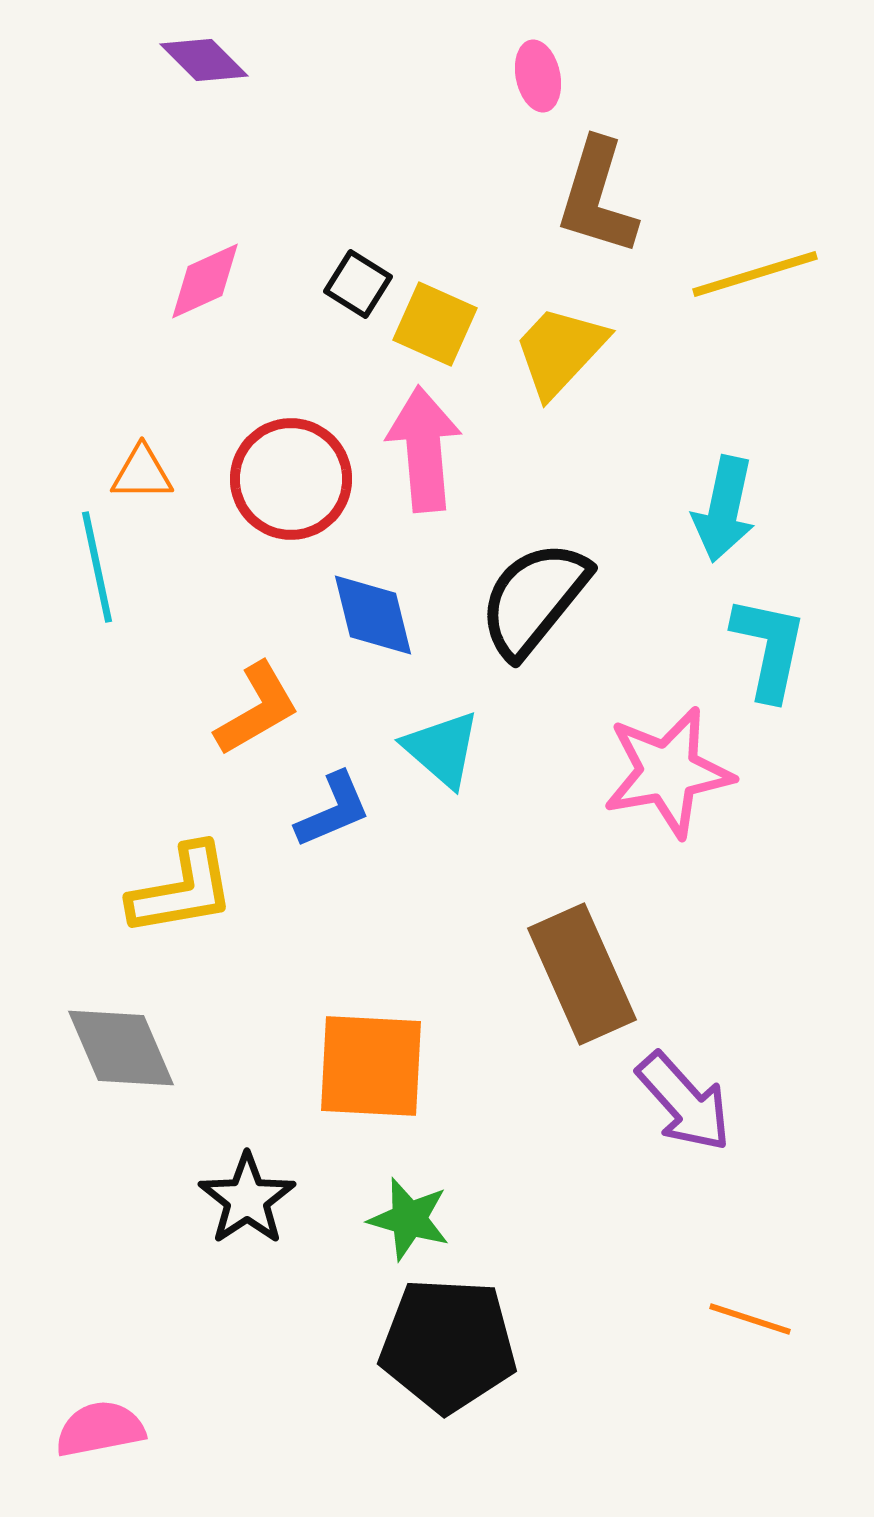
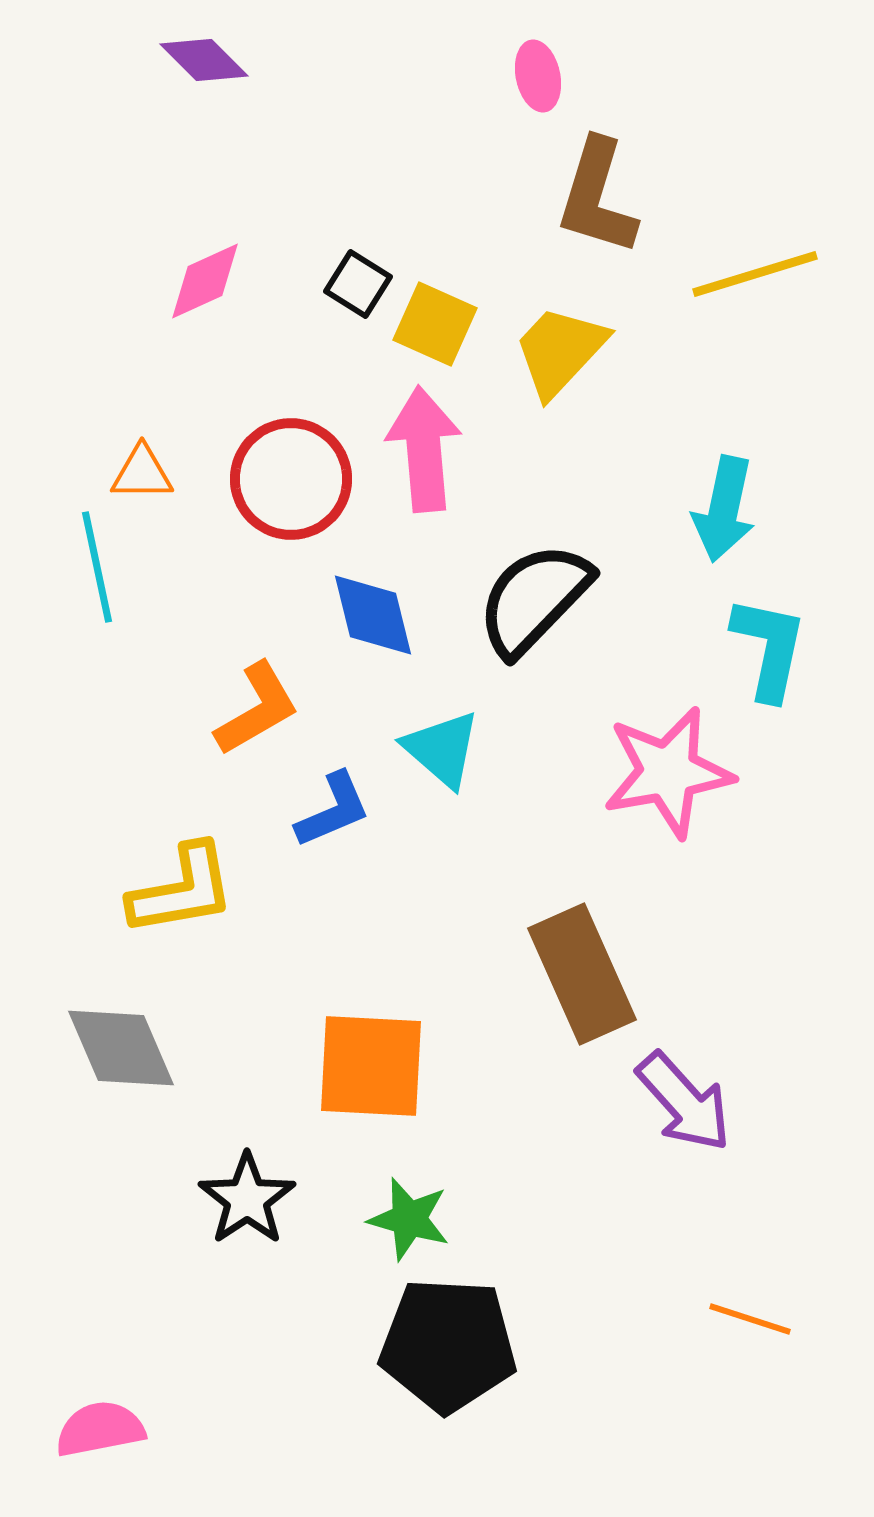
black semicircle: rotated 5 degrees clockwise
